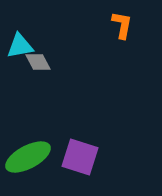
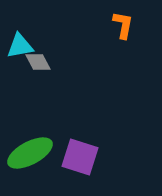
orange L-shape: moved 1 px right
green ellipse: moved 2 px right, 4 px up
